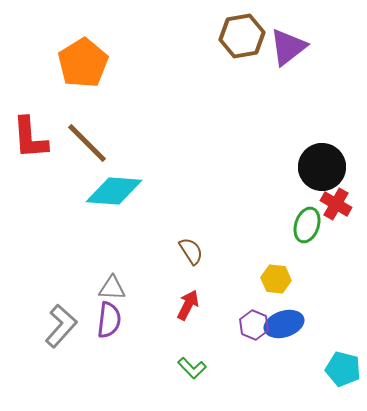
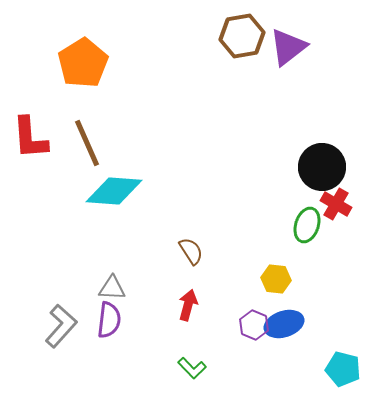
brown line: rotated 21 degrees clockwise
red arrow: rotated 12 degrees counterclockwise
